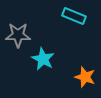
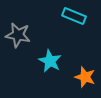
gray star: rotated 10 degrees clockwise
cyan star: moved 7 px right, 2 px down
